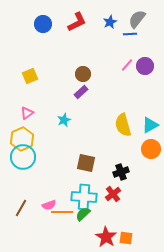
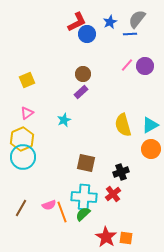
blue circle: moved 44 px right, 10 px down
yellow square: moved 3 px left, 4 px down
orange line: rotated 70 degrees clockwise
